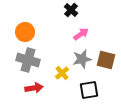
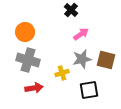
yellow cross: rotated 24 degrees clockwise
